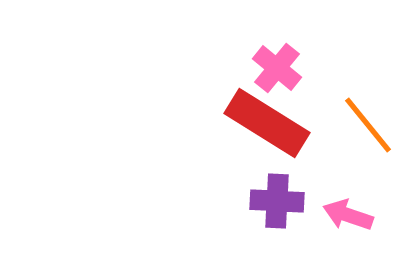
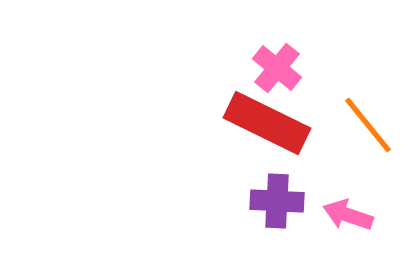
red rectangle: rotated 6 degrees counterclockwise
